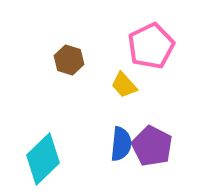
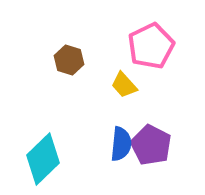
purple pentagon: moved 1 px left, 1 px up
